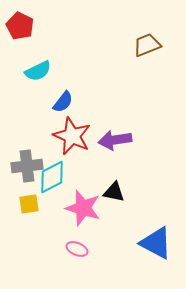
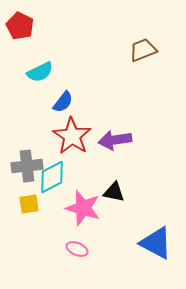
brown trapezoid: moved 4 px left, 5 px down
cyan semicircle: moved 2 px right, 1 px down
red star: rotated 9 degrees clockwise
